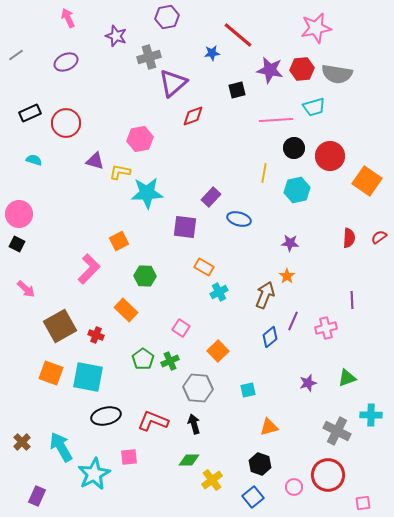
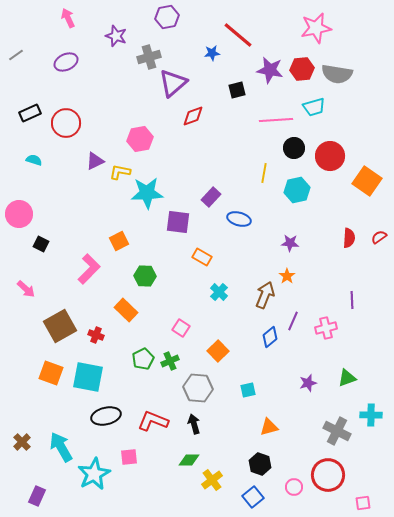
purple triangle at (95, 161): rotated 42 degrees counterclockwise
purple square at (185, 227): moved 7 px left, 5 px up
black square at (17, 244): moved 24 px right
orange rectangle at (204, 267): moved 2 px left, 10 px up
cyan cross at (219, 292): rotated 18 degrees counterclockwise
green pentagon at (143, 359): rotated 10 degrees clockwise
